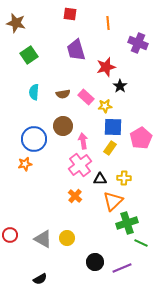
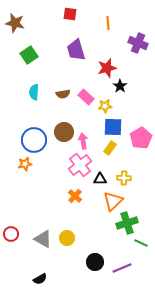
brown star: moved 1 px left
red star: moved 1 px right, 1 px down
brown circle: moved 1 px right, 6 px down
blue circle: moved 1 px down
red circle: moved 1 px right, 1 px up
